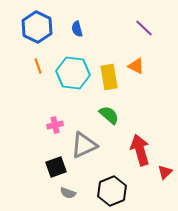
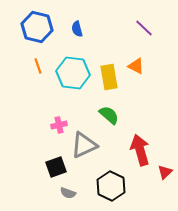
blue hexagon: rotated 12 degrees counterclockwise
pink cross: moved 4 px right
black hexagon: moved 1 px left, 5 px up; rotated 12 degrees counterclockwise
